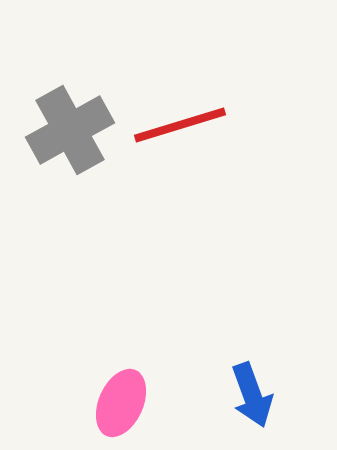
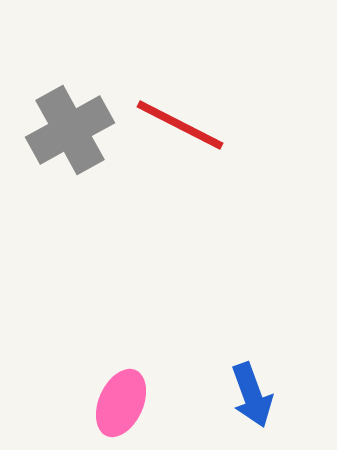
red line: rotated 44 degrees clockwise
